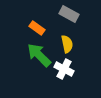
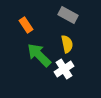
gray rectangle: moved 1 px left, 1 px down
orange rectangle: moved 11 px left, 3 px up; rotated 21 degrees clockwise
white cross: rotated 30 degrees clockwise
